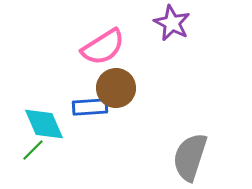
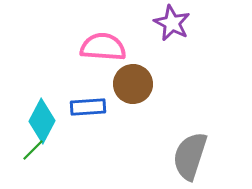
pink semicircle: rotated 144 degrees counterclockwise
brown circle: moved 17 px right, 4 px up
blue rectangle: moved 2 px left
cyan diamond: moved 2 px left, 3 px up; rotated 51 degrees clockwise
gray semicircle: moved 1 px up
